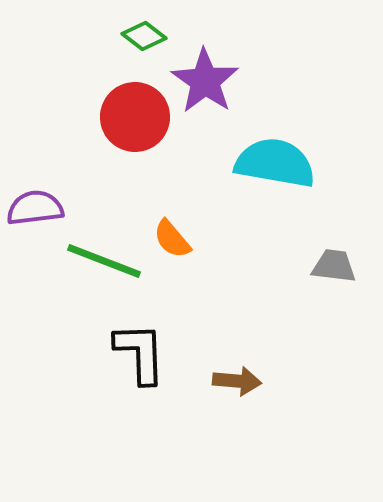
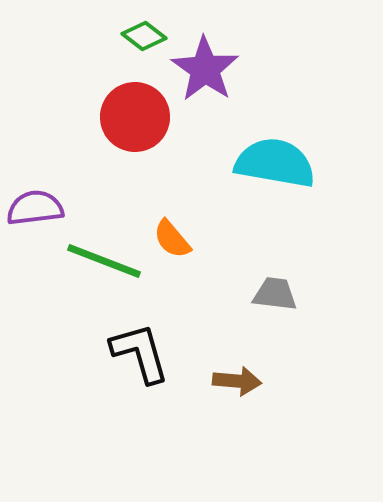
purple star: moved 12 px up
gray trapezoid: moved 59 px left, 28 px down
black L-shape: rotated 14 degrees counterclockwise
